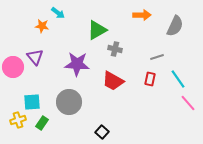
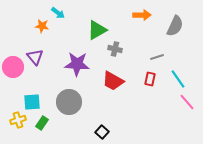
pink line: moved 1 px left, 1 px up
